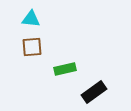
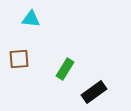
brown square: moved 13 px left, 12 px down
green rectangle: rotated 45 degrees counterclockwise
